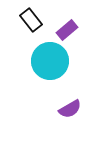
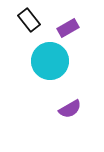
black rectangle: moved 2 px left
purple rectangle: moved 1 px right, 2 px up; rotated 10 degrees clockwise
